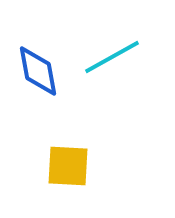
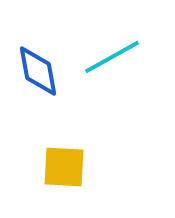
yellow square: moved 4 px left, 1 px down
